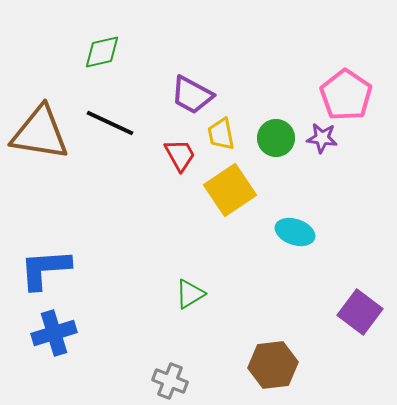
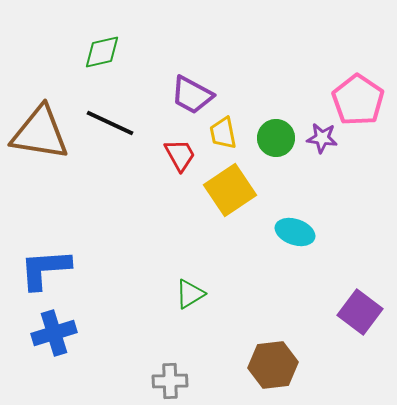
pink pentagon: moved 12 px right, 5 px down
yellow trapezoid: moved 2 px right, 1 px up
gray cross: rotated 24 degrees counterclockwise
